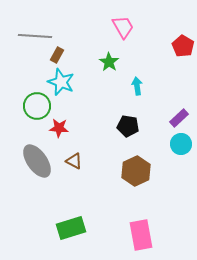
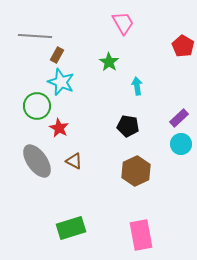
pink trapezoid: moved 4 px up
red star: rotated 24 degrees clockwise
